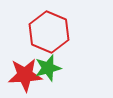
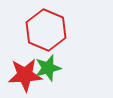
red hexagon: moved 3 px left, 2 px up
